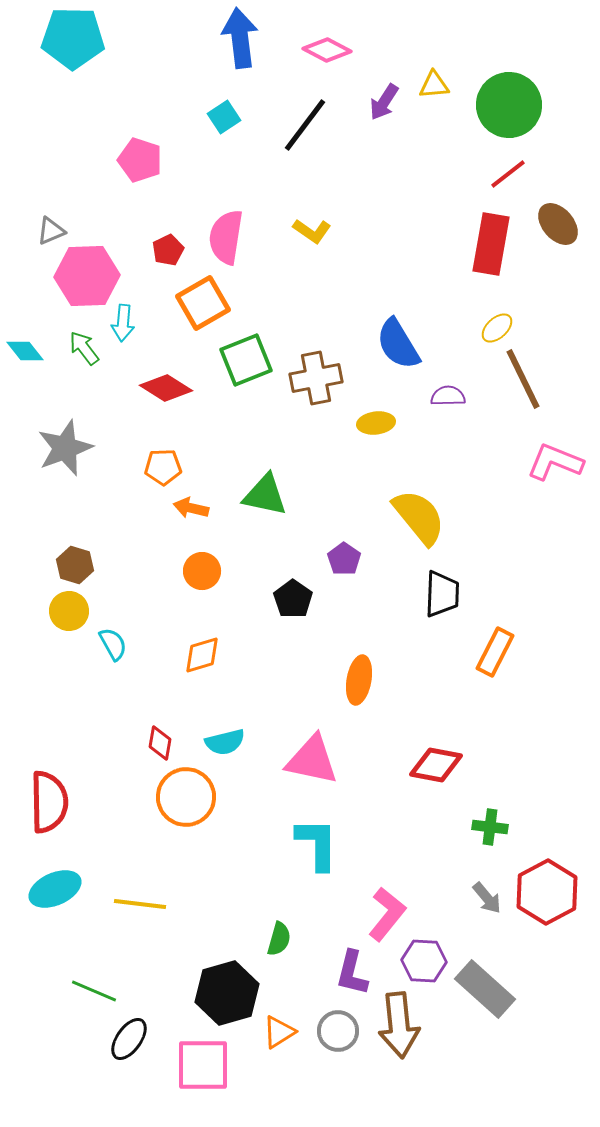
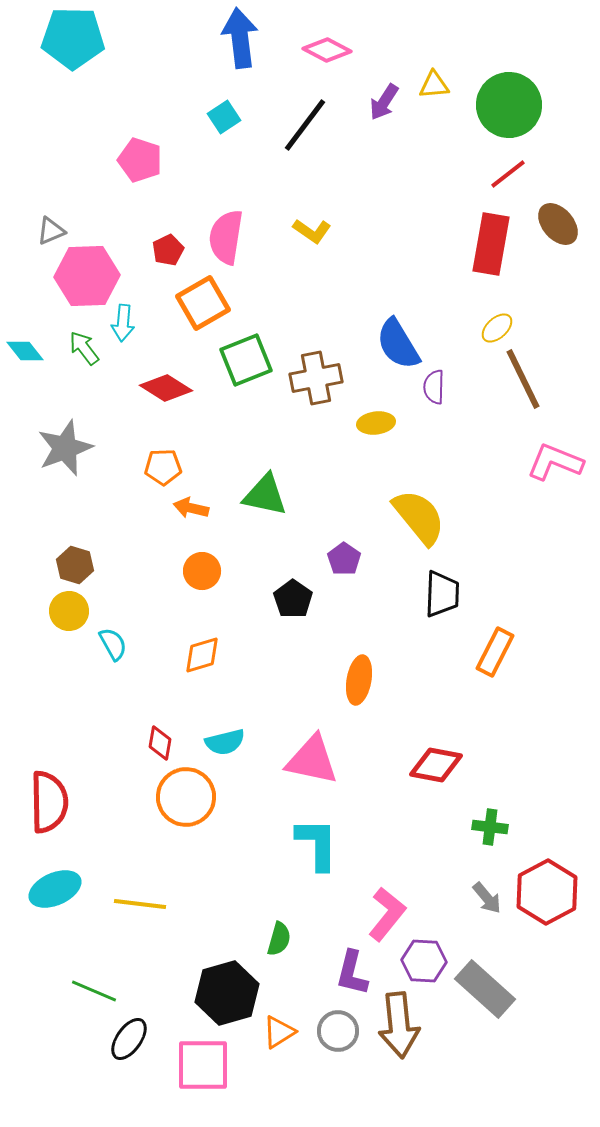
purple semicircle at (448, 396): moved 14 px left, 9 px up; rotated 88 degrees counterclockwise
